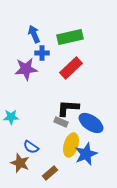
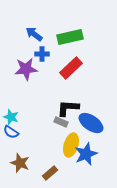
blue arrow: rotated 30 degrees counterclockwise
blue cross: moved 1 px down
cyan star: rotated 21 degrees clockwise
blue semicircle: moved 20 px left, 15 px up
